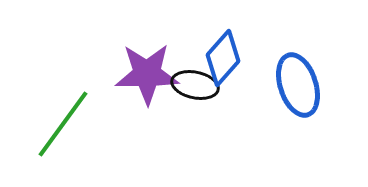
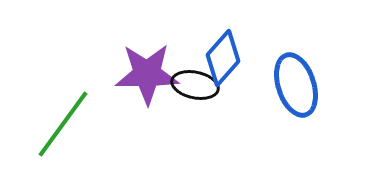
blue ellipse: moved 2 px left
